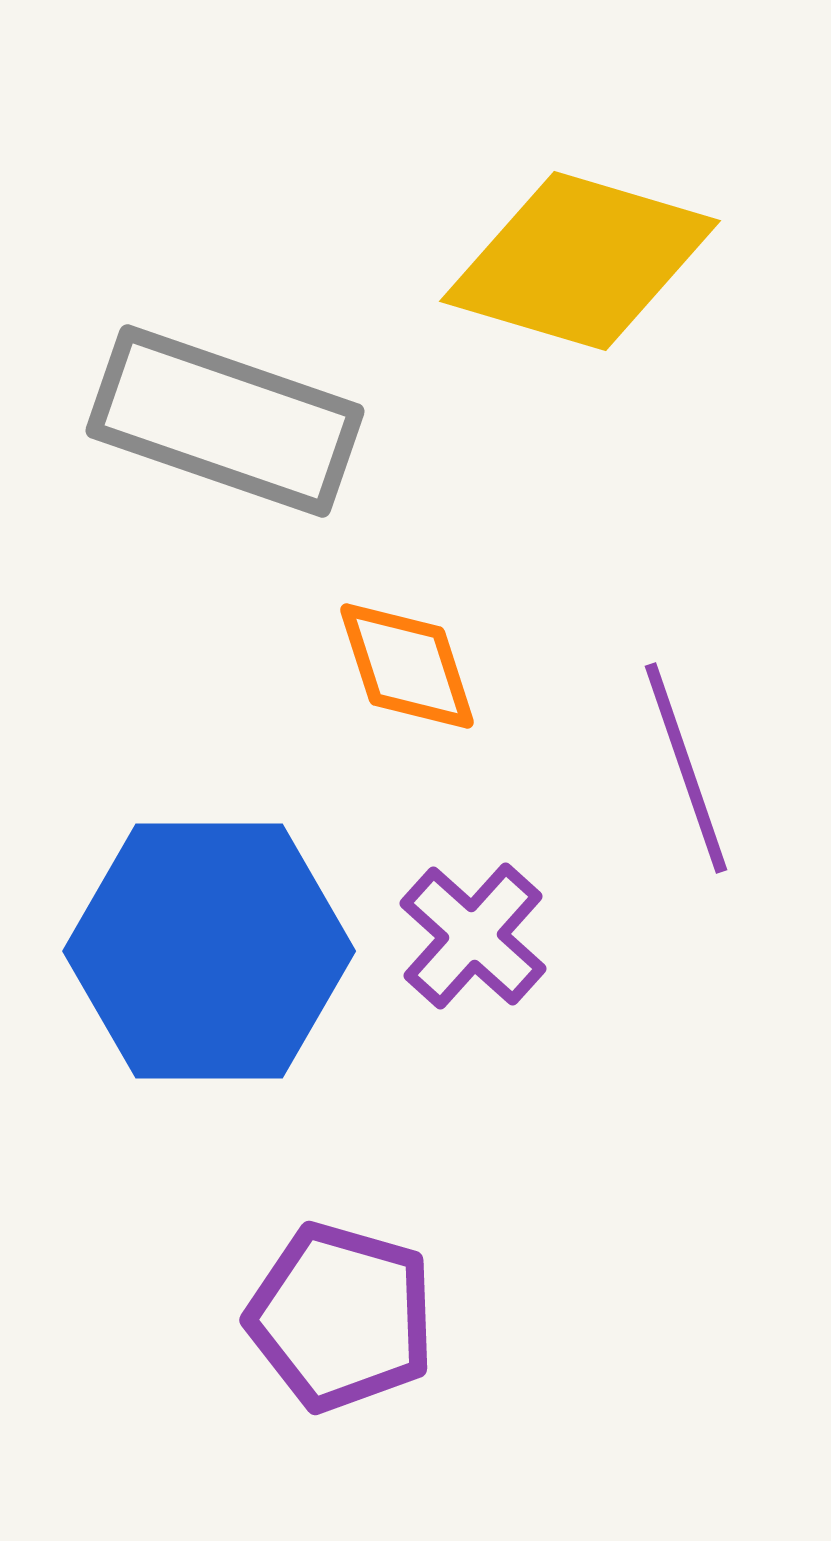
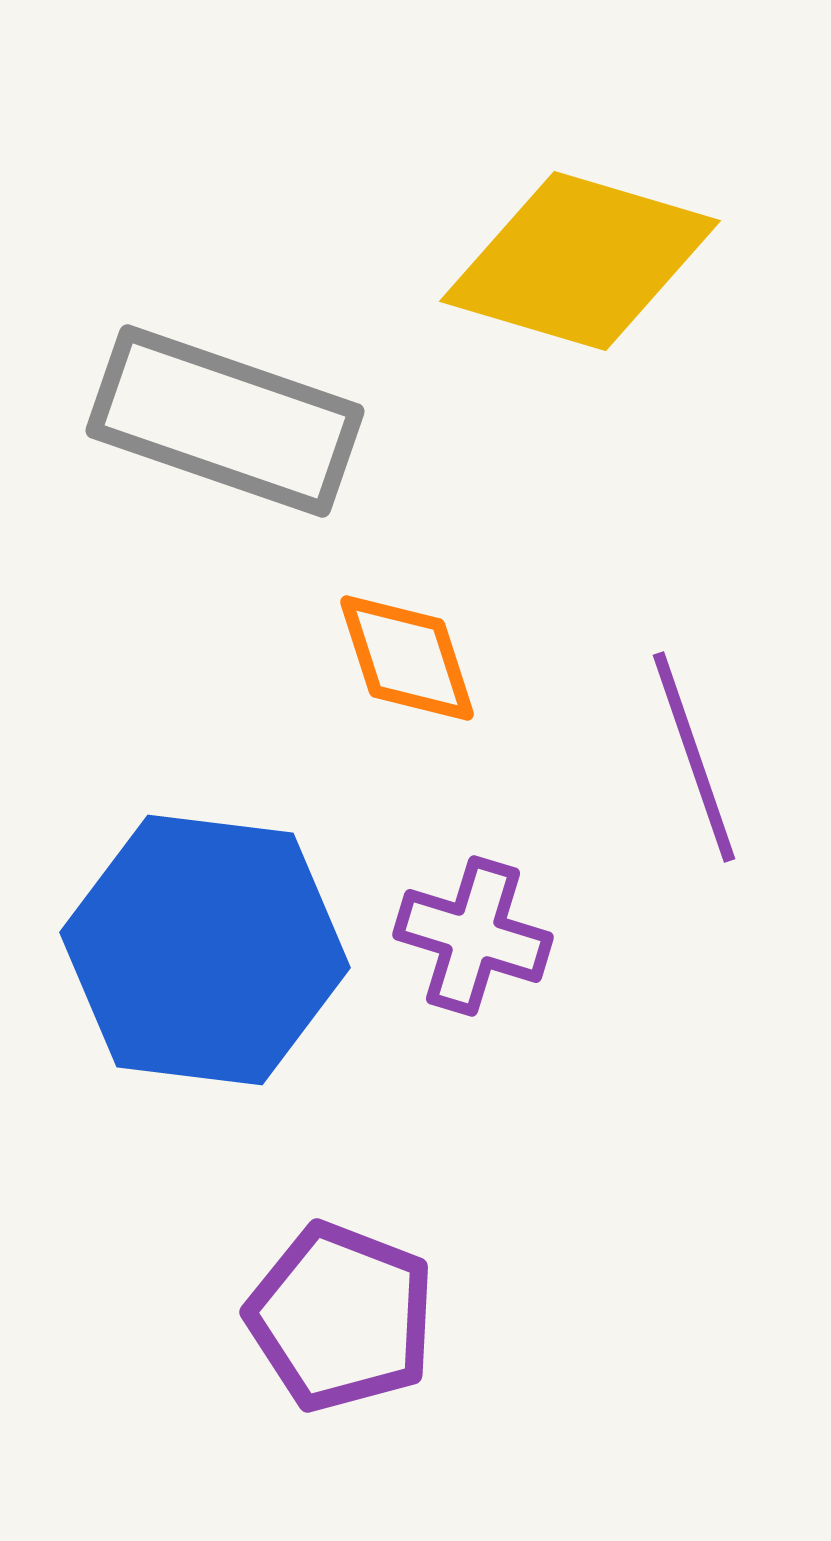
orange diamond: moved 8 px up
purple line: moved 8 px right, 11 px up
purple cross: rotated 25 degrees counterclockwise
blue hexagon: moved 4 px left, 1 px up; rotated 7 degrees clockwise
purple pentagon: rotated 5 degrees clockwise
